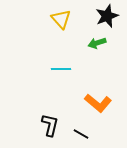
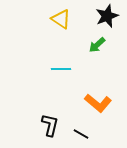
yellow triangle: rotated 15 degrees counterclockwise
green arrow: moved 2 px down; rotated 24 degrees counterclockwise
